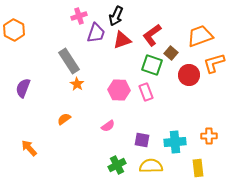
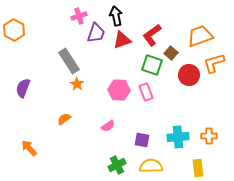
black arrow: rotated 144 degrees clockwise
cyan cross: moved 3 px right, 5 px up
